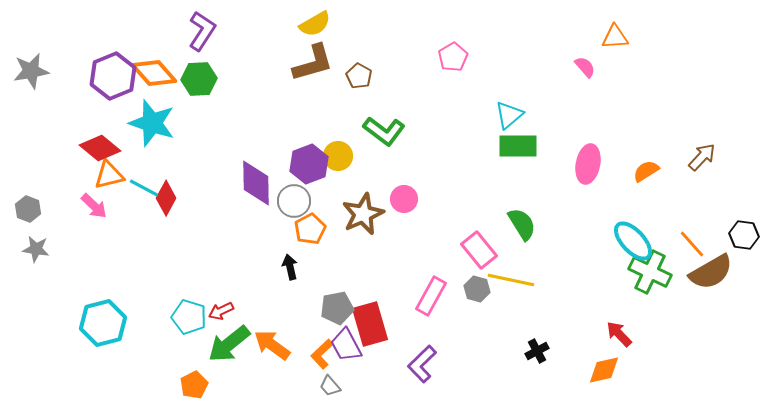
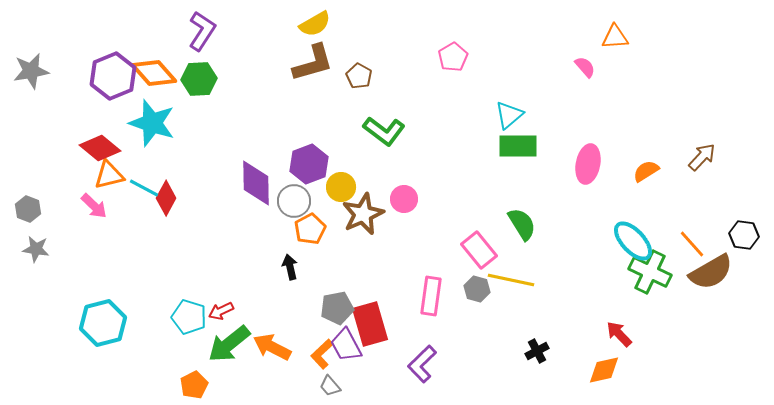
yellow circle at (338, 156): moved 3 px right, 31 px down
pink rectangle at (431, 296): rotated 21 degrees counterclockwise
orange arrow at (272, 345): moved 2 px down; rotated 9 degrees counterclockwise
